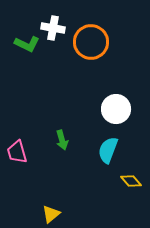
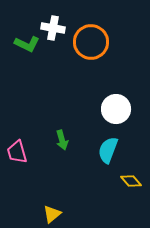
yellow triangle: moved 1 px right
